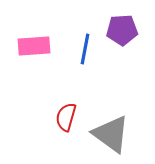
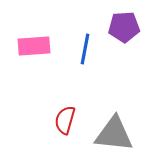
purple pentagon: moved 2 px right, 3 px up
red semicircle: moved 1 px left, 3 px down
gray triangle: moved 3 px right; rotated 30 degrees counterclockwise
